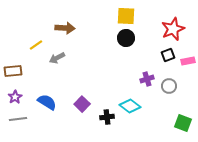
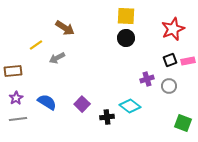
brown arrow: rotated 30 degrees clockwise
black square: moved 2 px right, 5 px down
purple star: moved 1 px right, 1 px down
